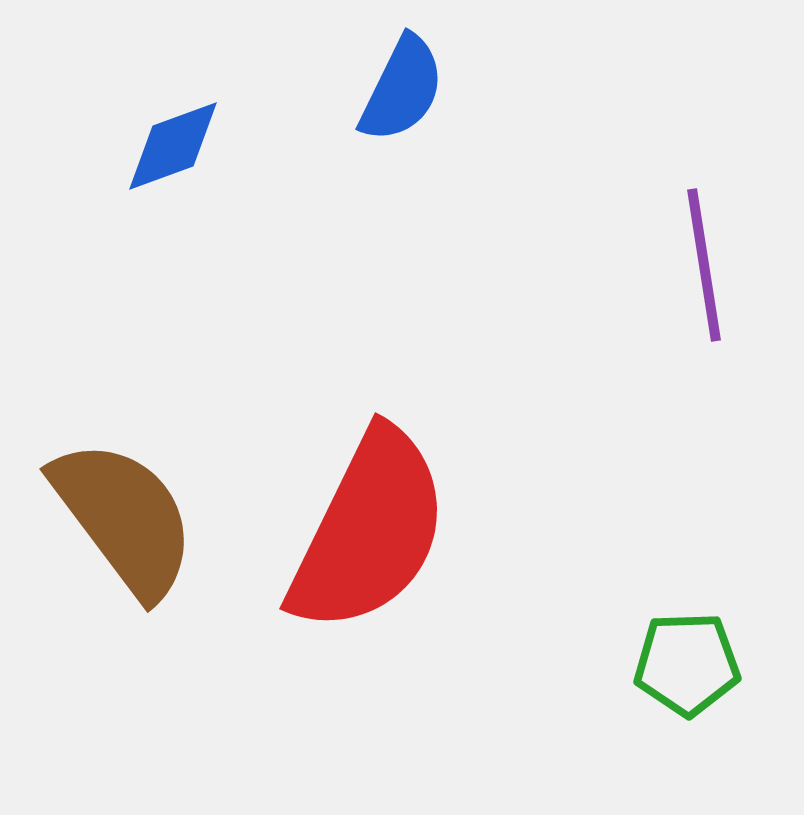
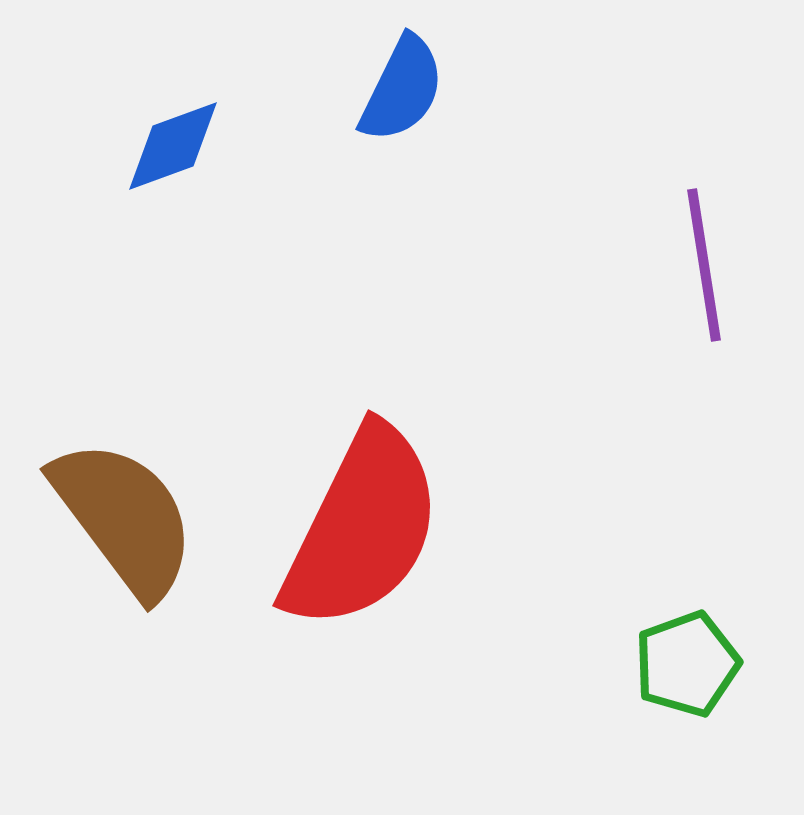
red semicircle: moved 7 px left, 3 px up
green pentagon: rotated 18 degrees counterclockwise
